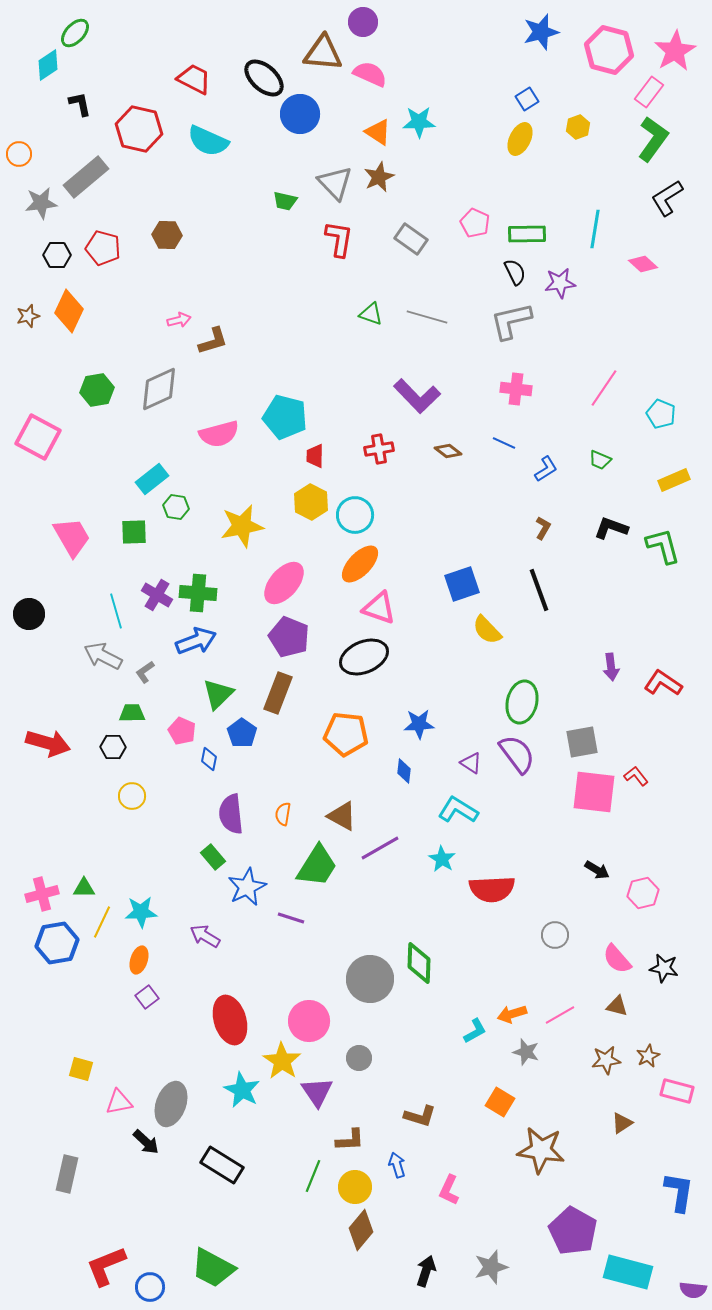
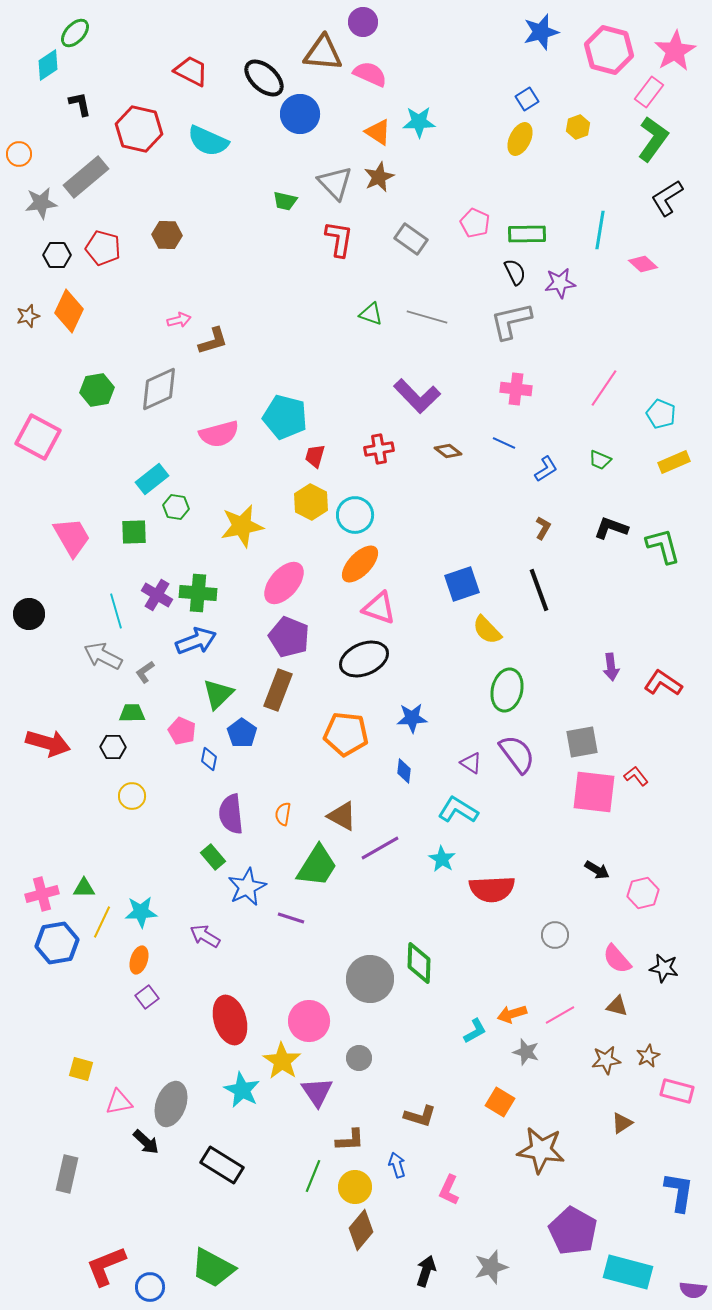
red trapezoid at (194, 79): moved 3 px left, 8 px up
cyan line at (595, 229): moved 5 px right, 1 px down
red trapezoid at (315, 456): rotated 15 degrees clockwise
yellow rectangle at (674, 480): moved 18 px up
black ellipse at (364, 657): moved 2 px down
brown rectangle at (278, 693): moved 3 px up
green ellipse at (522, 702): moved 15 px left, 12 px up
blue star at (419, 724): moved 7 px left, 6 px up
